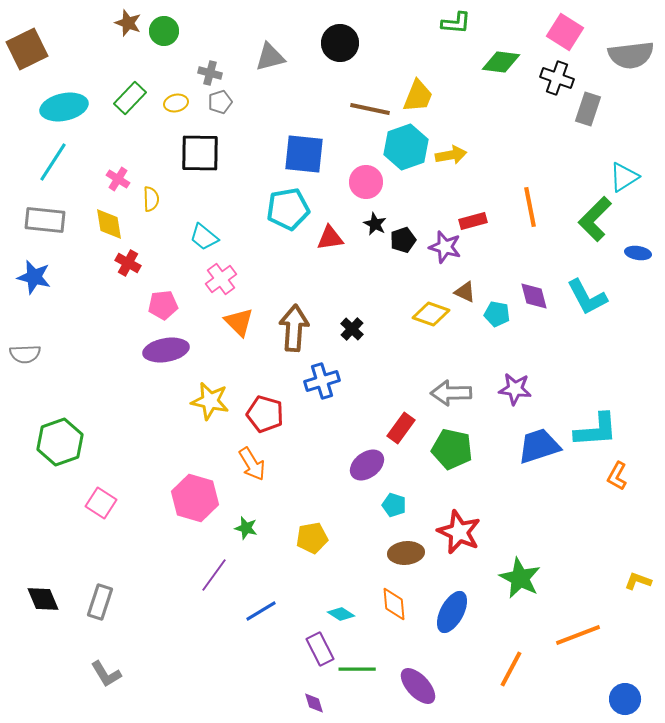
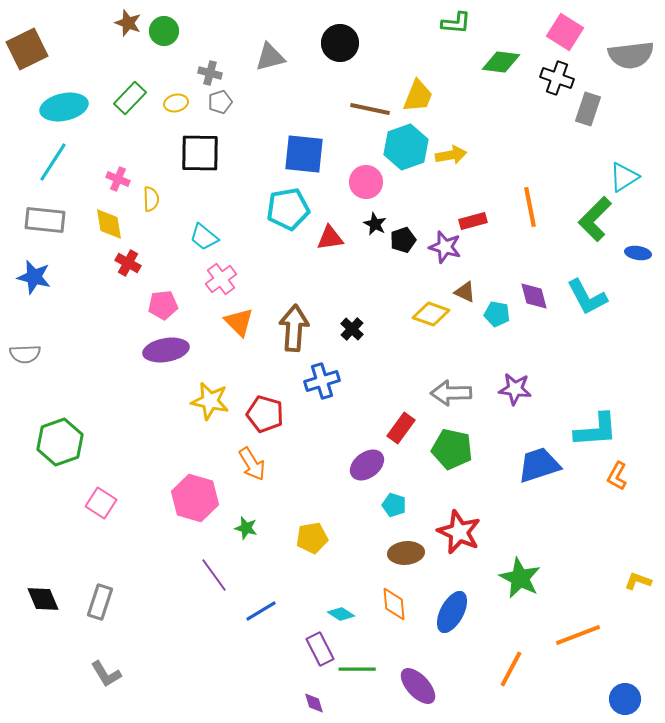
pink cross at (118, 179): rotated 10 degrees counterclockwise
blue trapezoid at (539, 446): moved 19 px down
purple line at (214, 575): rotated 72 degrees counterclockwise
